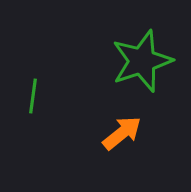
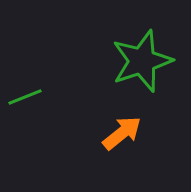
green line: moved 8 px left, 1 px down; rotated 60 degrees clockwise
